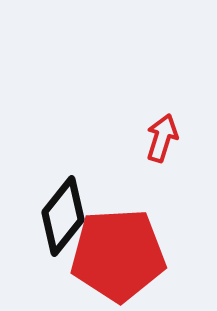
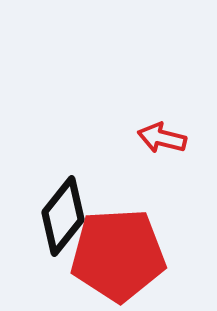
red arrow: rotated 93 degrees counterclockwise
